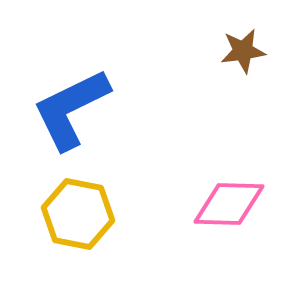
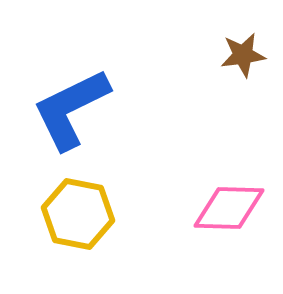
brown star: moved 4 px down
pink diamond: moved 4 px down
